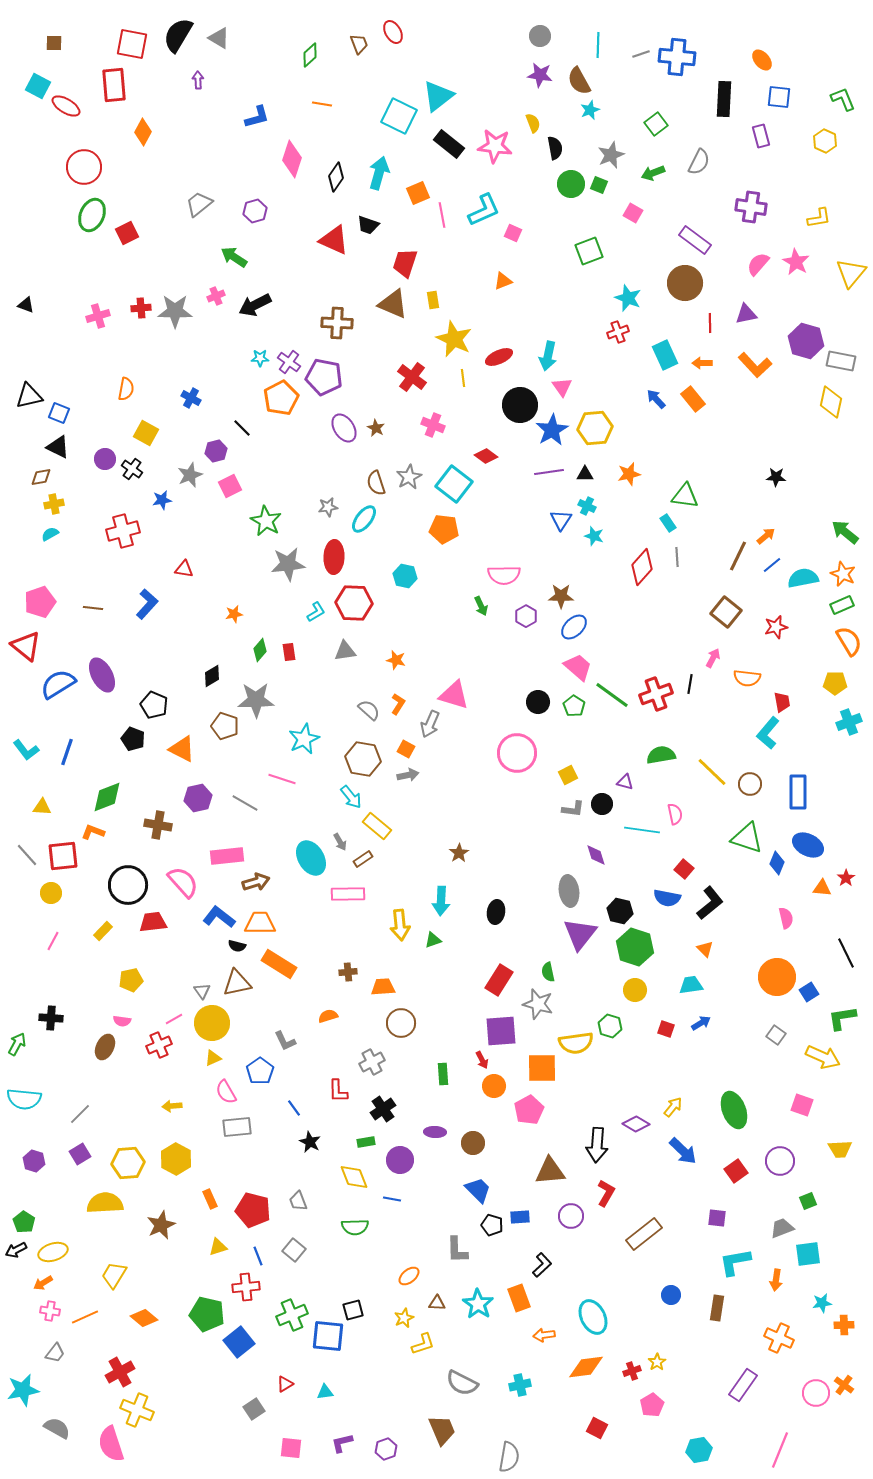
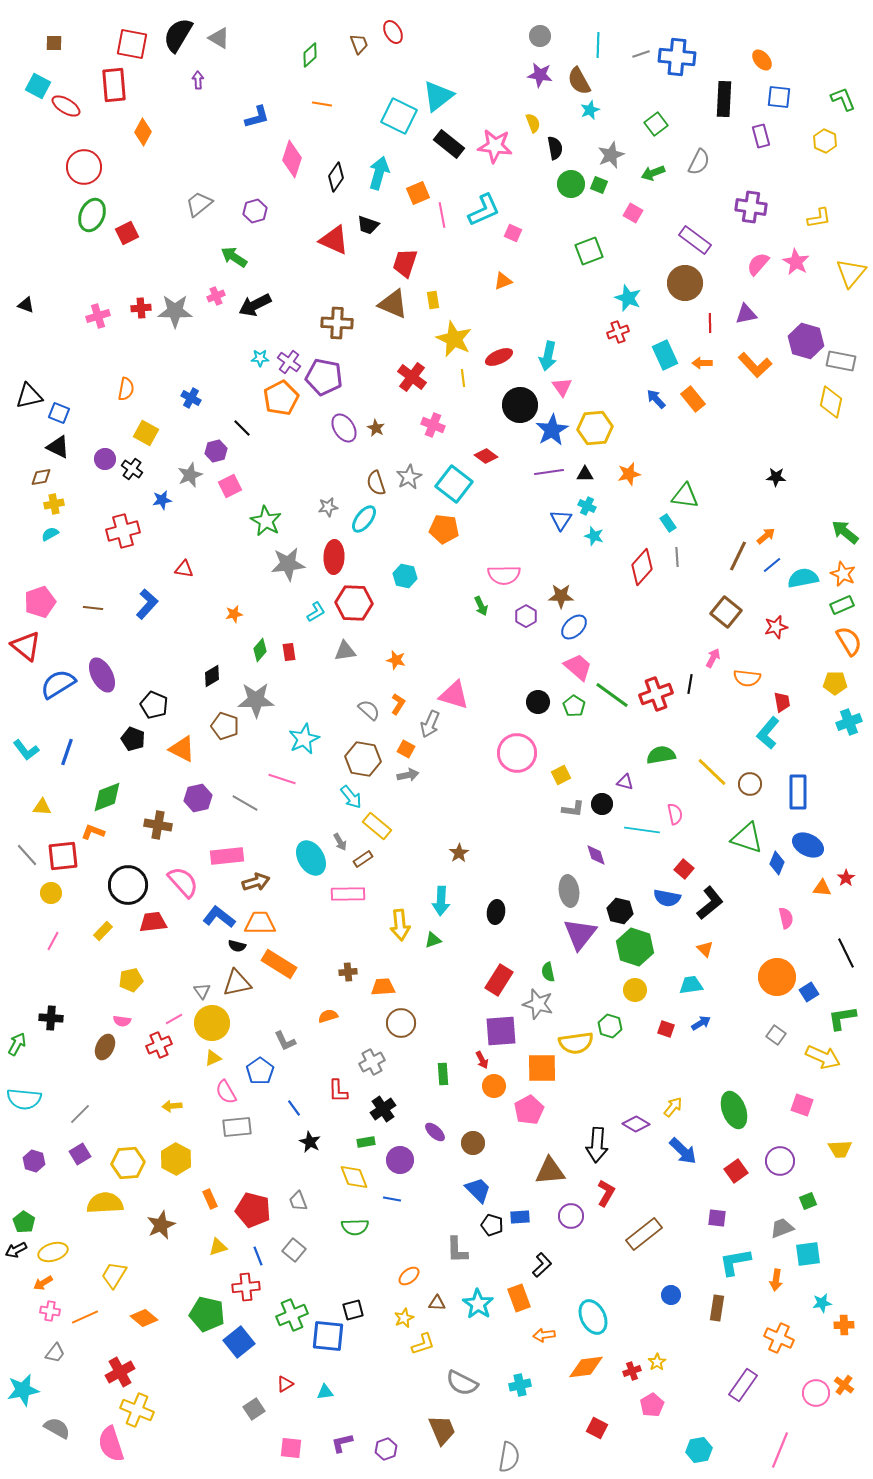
yellow square at (568, 775): moved 7 px left
purple ellipse at (435, 1132): rotated 40 degrees clockwise
